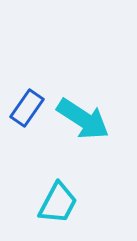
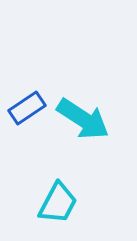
blue rectangle: rotated 21 degrees clockwise
